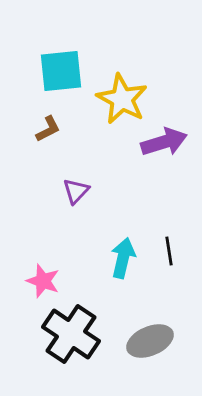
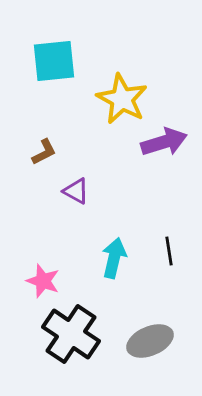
cyan square: moved 7 px left, 10 px up
brown L-shape: moved 4 px left, 23 px down
purple triangle: rotated 44 degrees counterclockwise
cyan arrow: moved 9 px left
